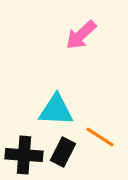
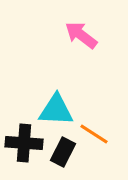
pink arrow: rotated 80 degrees clockwise
orange line: moved 6 px left, 3 px up
black cross: moved 12 px up
